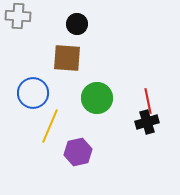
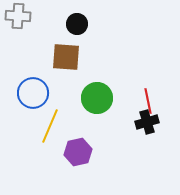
brown square: moved 1 px left, 1 px up
